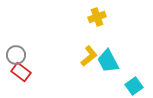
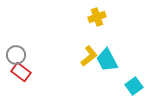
cyan trapezoid: moved 1 px left, 1 px up
